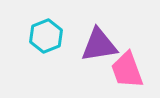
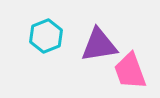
pink trapezoid: moved 3 px right, 1 px down
